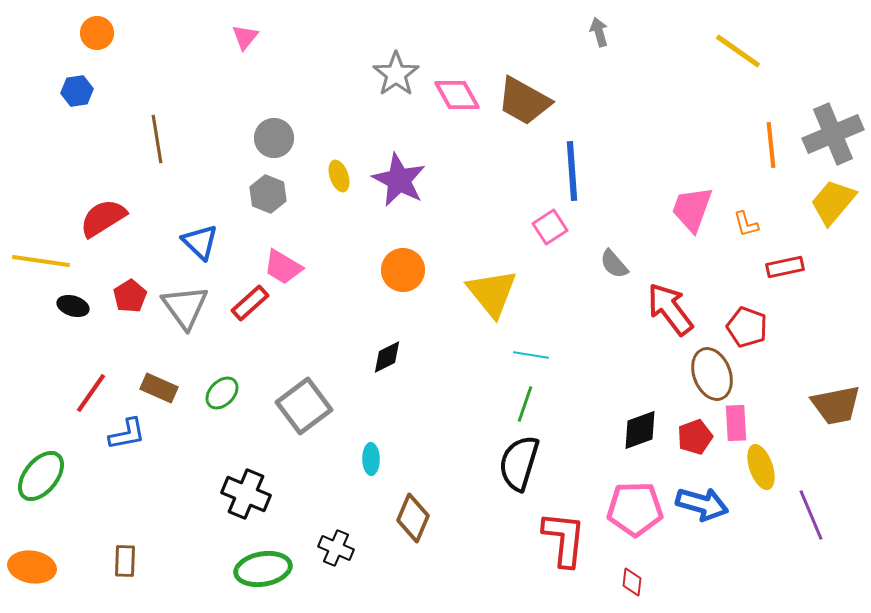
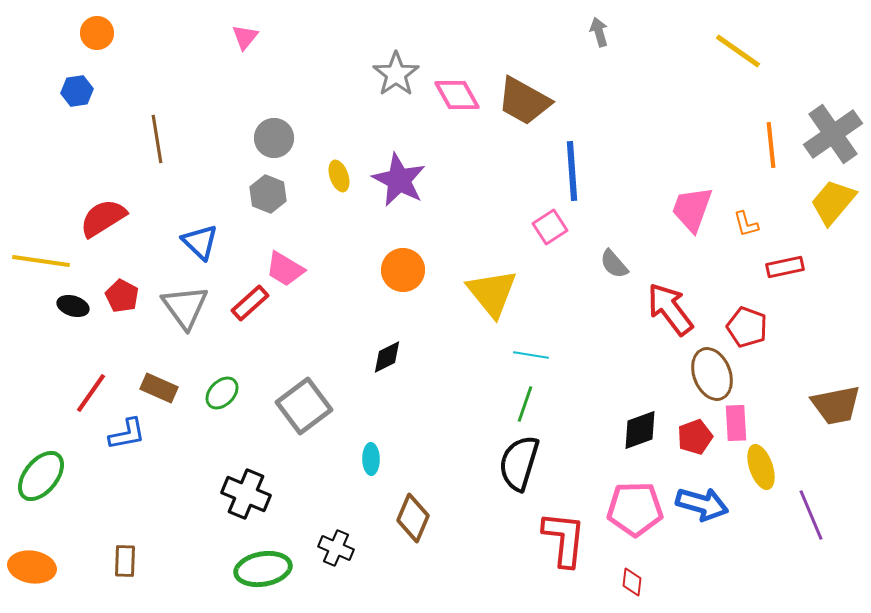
gray cross at (833, 134): rotated 12 degrees counterclockwise
pink trapezoid at (283, 267): moved 2 px right, 2 px down
red pentagon at (130, 296): moved 8 px left; rotated 12 degrees counterclockwise
